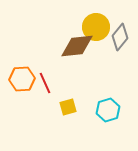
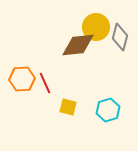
gray diamond: rotated 24 degrees counterclockwise
brown diamond: moved 1 px right, 1 px up
yellow square: rotated 30 degrees clockwise
